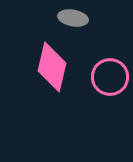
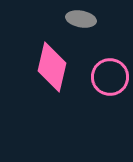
gray ellipse: moved 8 px right, 1 px down
